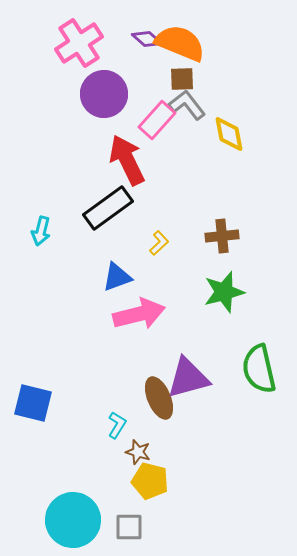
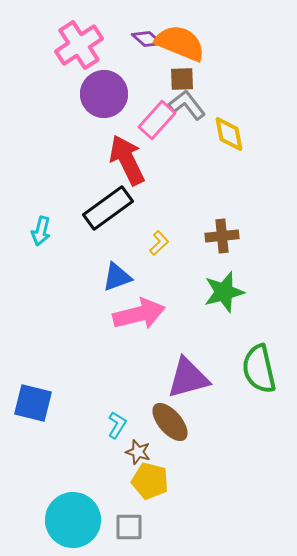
pink cross: moved 2 px down
brown ellipse: moved 11 px right, 24 px down; rotated 18 degrees counterclockwise
